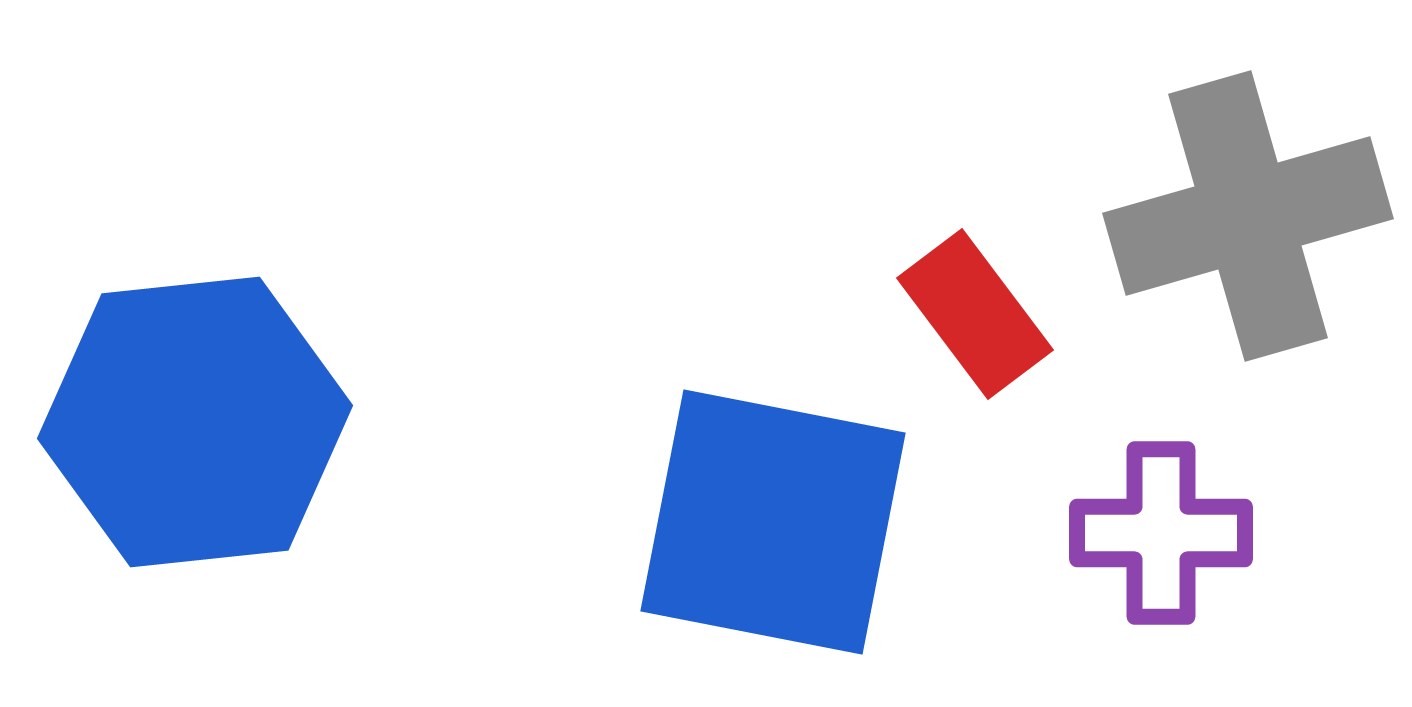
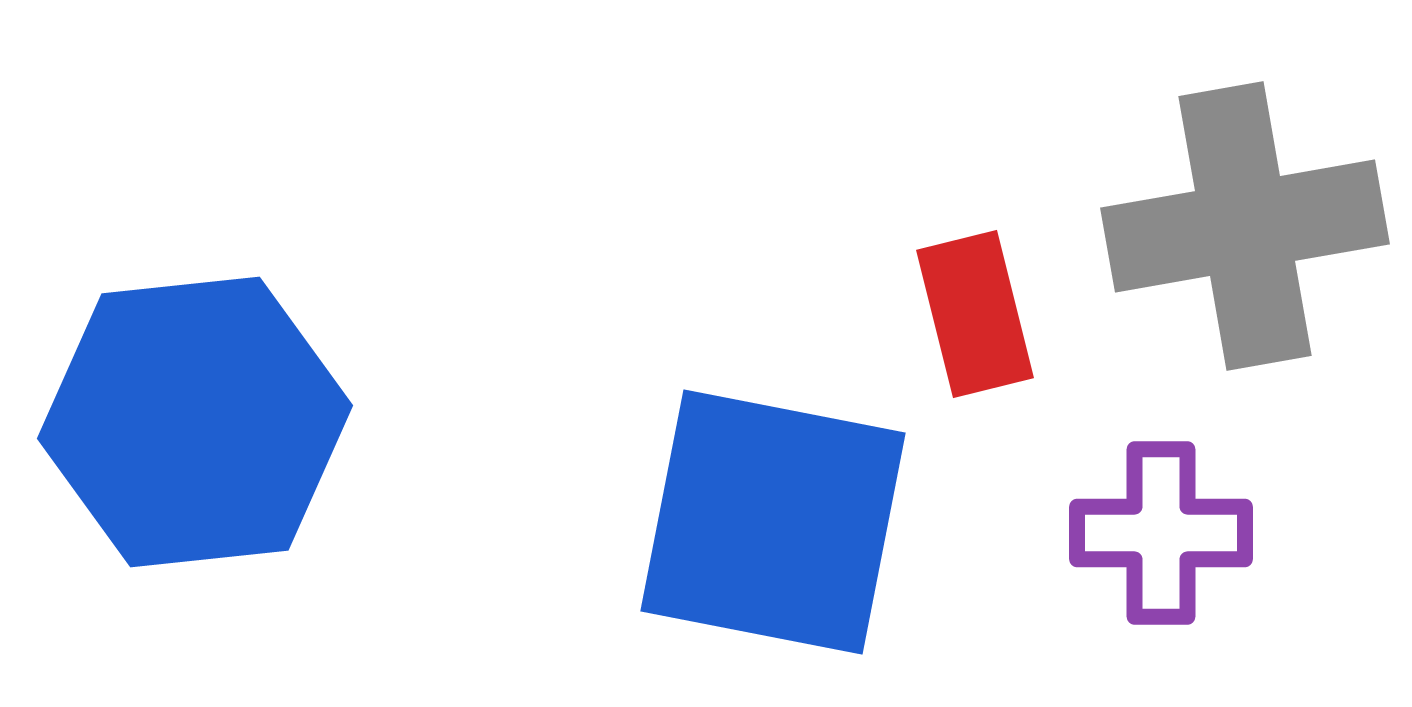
gray cross: moved 3 px left, 10 px down; rotated 6 degrees clockwise
red rectangle: rotated 23 degrees clockwise
